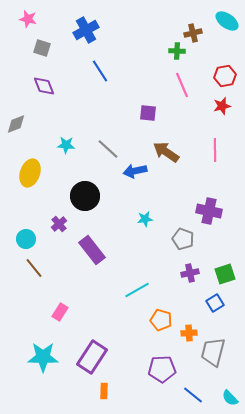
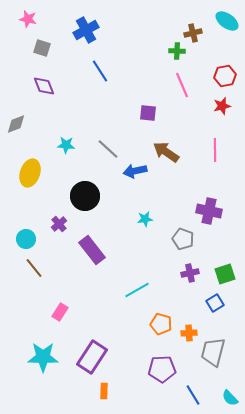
orange pentagon at (161, 320): moved 4 px down
blue line at (193, 395): rotated 20 degrees clockwise
